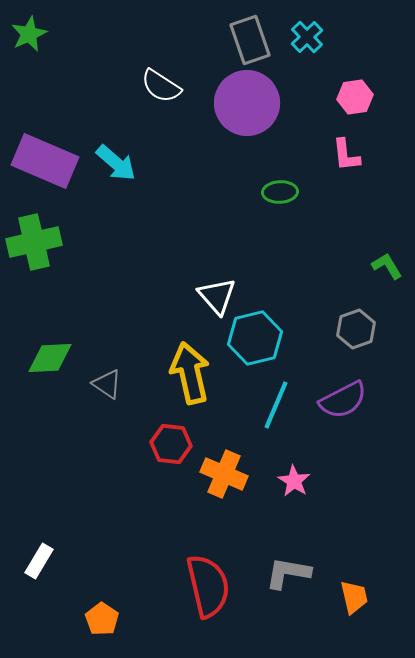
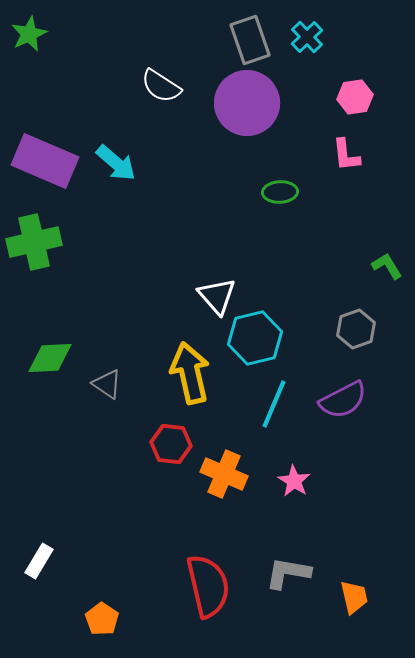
cyan line: moved 2 px left, 1 px up
